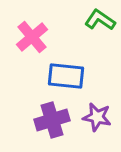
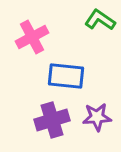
pink cross: rotated 12 degrees clockwise
purple star: rotated 16 degrees counterclockwise
